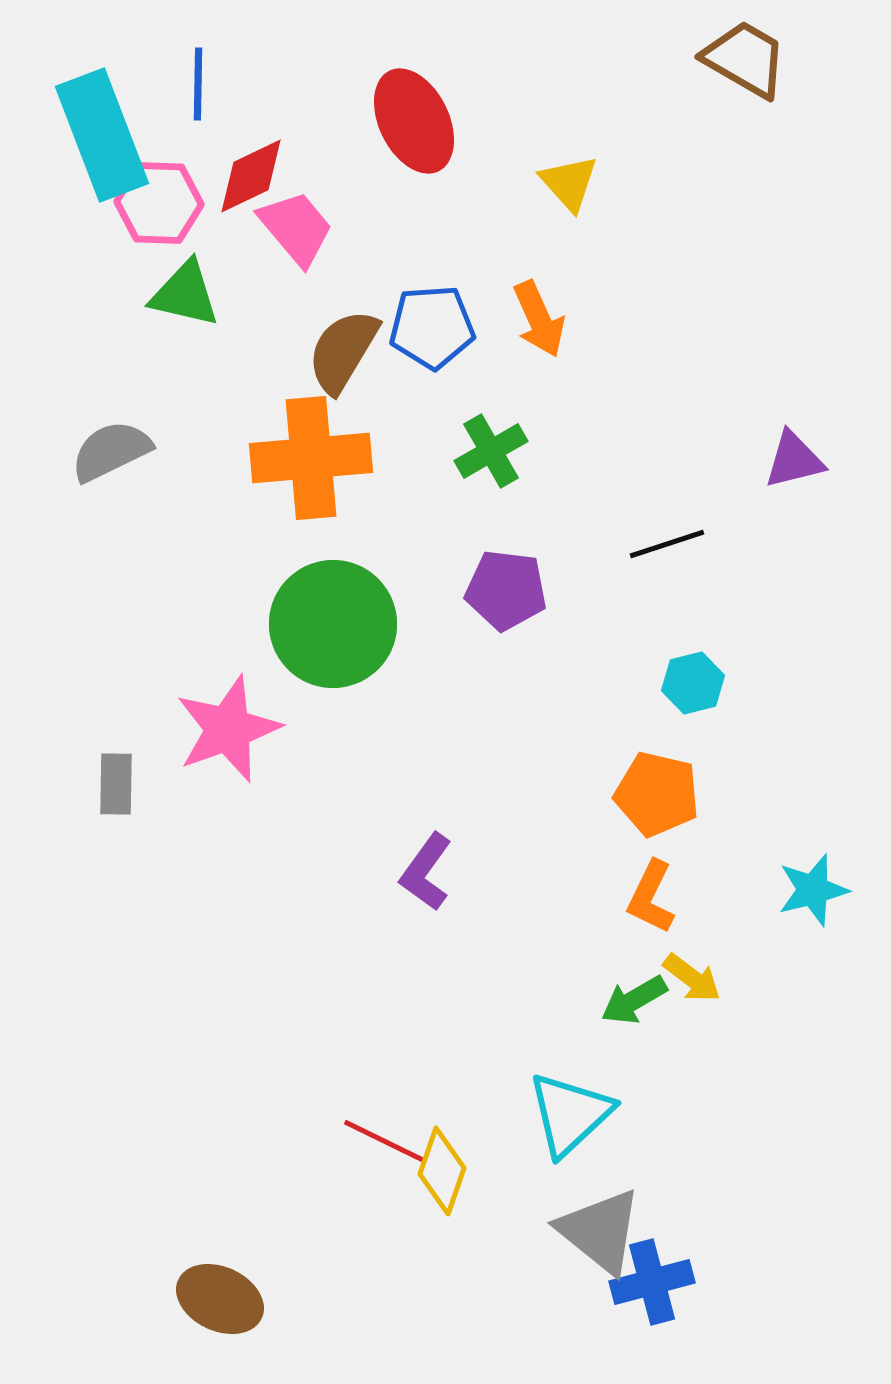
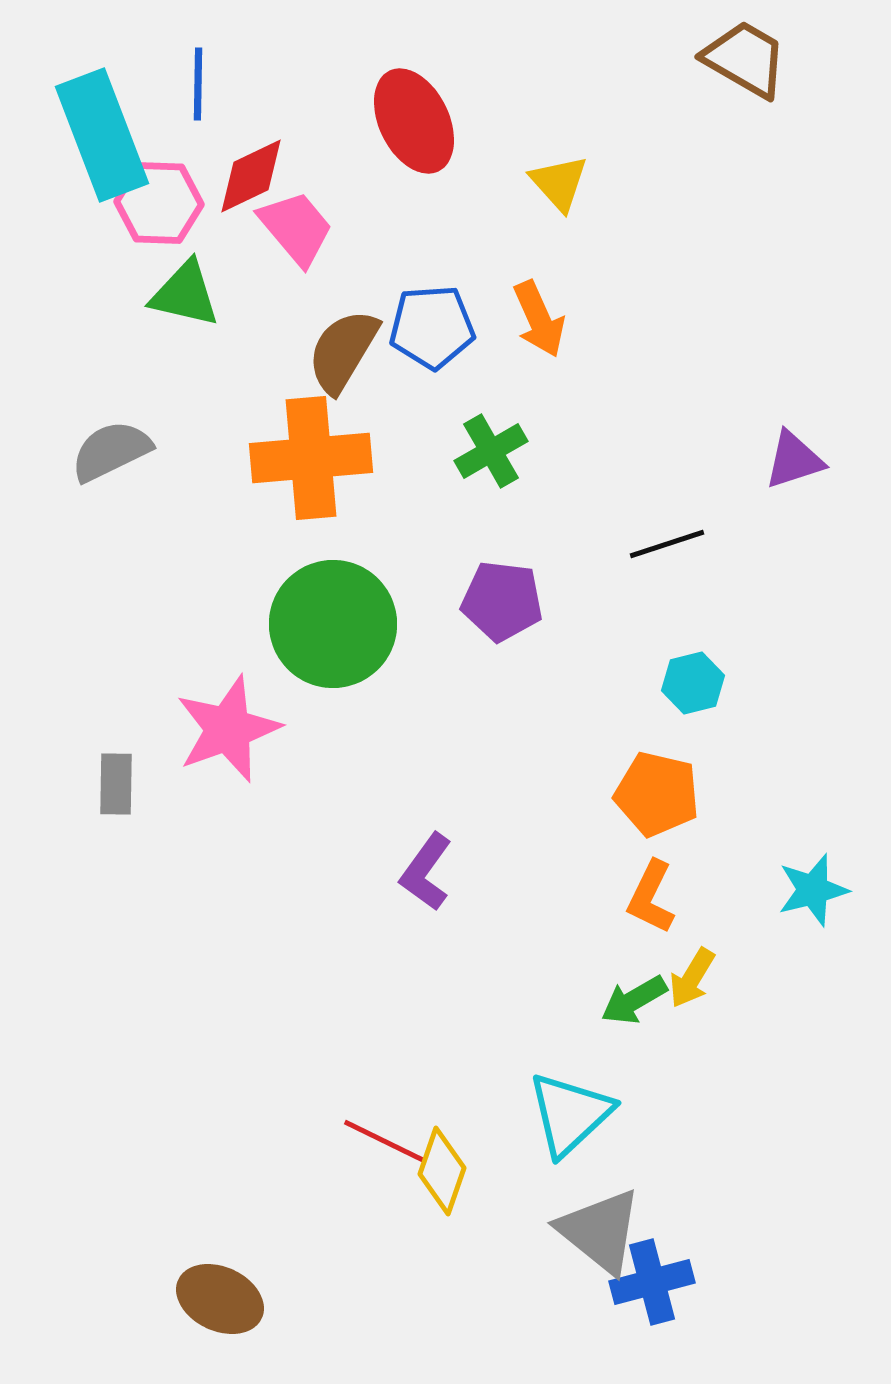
yellow triangle: moved 10 px left
purple triangle: rotated 4 degrees counterclockwise
purple pentagon: moved 4 px left, 11 px down
yellow arrow: rotated 84 degrees clockwise
